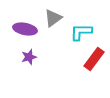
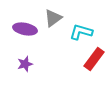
cyan L-shape: rotated 15 degrees clockwise
purple star: moved 4 px left, 7 px down
